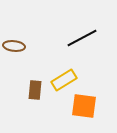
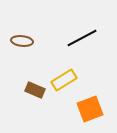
brown ellipse: moved 8 px right, 5 px up
brown rectangle: rotated 72 degrees counterclockwise
orange square: moved 6 px right, 3 px down; rotated 28 degrees counterclockwise
